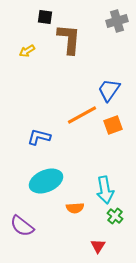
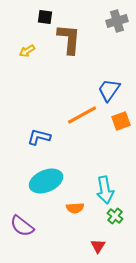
orange square: moved 8 px right, 4 px up
